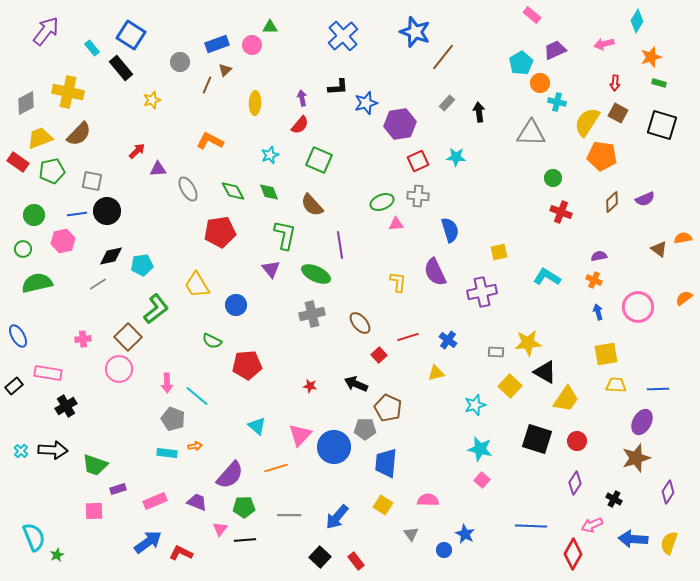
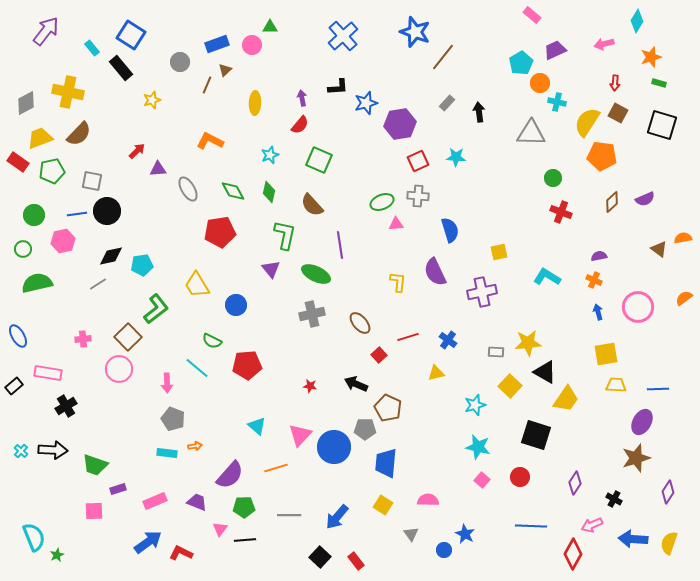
green diamond at (269, 192): rotated 35 degrees clockwise
cyan line at (197, 396): moved 28 px up
black square at (537, 439): moved 1 px left, 4 px up
red circle at (577, 441): moved 57 px left, 36 px down
cyan star at (480, 449): moved 2 px left, 2 px up
